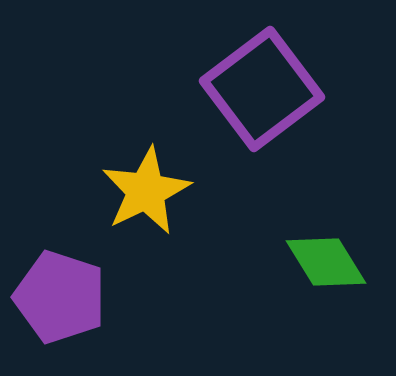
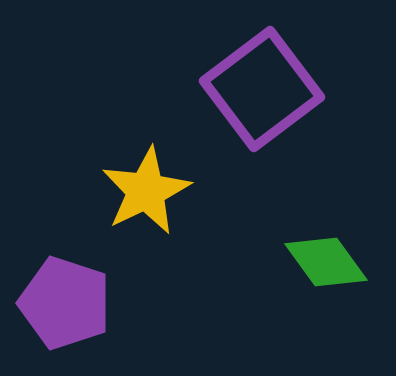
green diamond: rotated 4 degrees counterclockwise
purple pentagon: moved 5 px right, 6 px down
